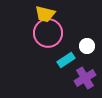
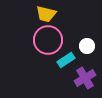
yellow trapezoid: moved 1 px right
pink circle: moved 7 px down
